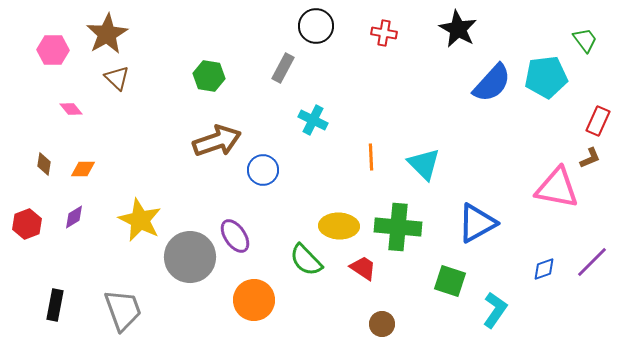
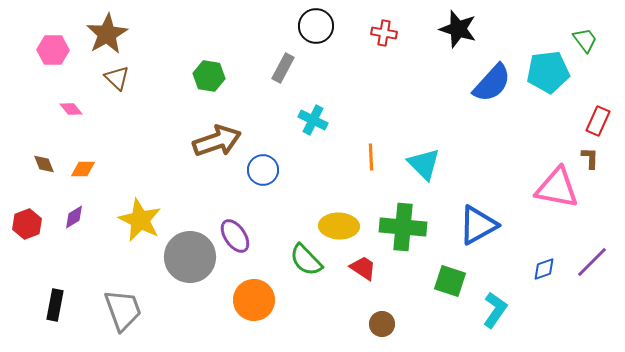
black star: rotated 12 degrees counterclockwise
cyan pentagon: moved 2 px right, 5 px up
brown L-shape: rotated 65 degrees counterclockwise
brown diamond: rotated 30 degrees counterclockwise
blue triangle: moved 1 px right, 2 px down
green cross: moved 5 px right
